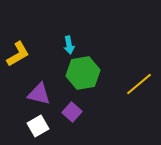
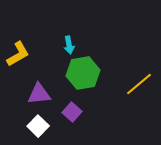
purple triangle: rotated 20 degrees counterclockwise
white square: rotated 15 degrees counterclockwise
